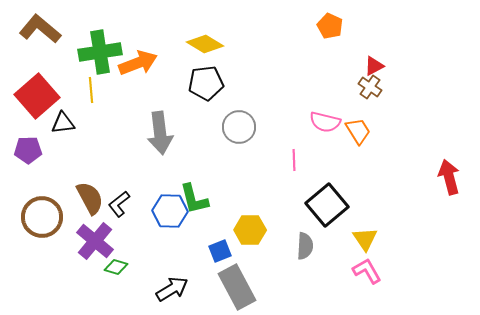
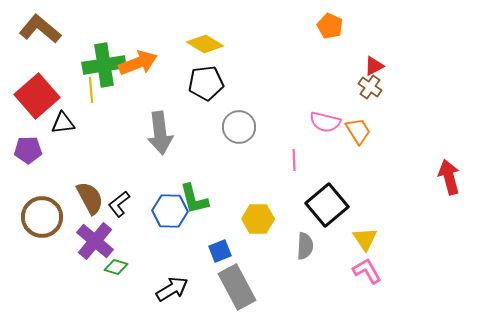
green cross: moved 4 px right, 13 px down
yellow hexagon: moved 8 px right, 11 px up
